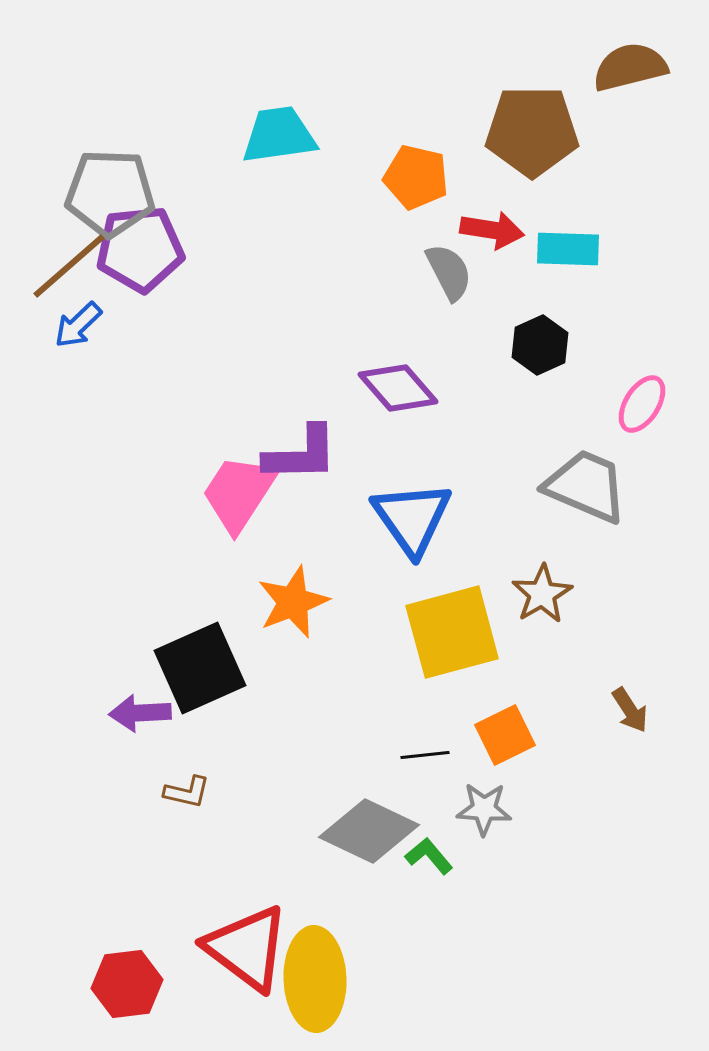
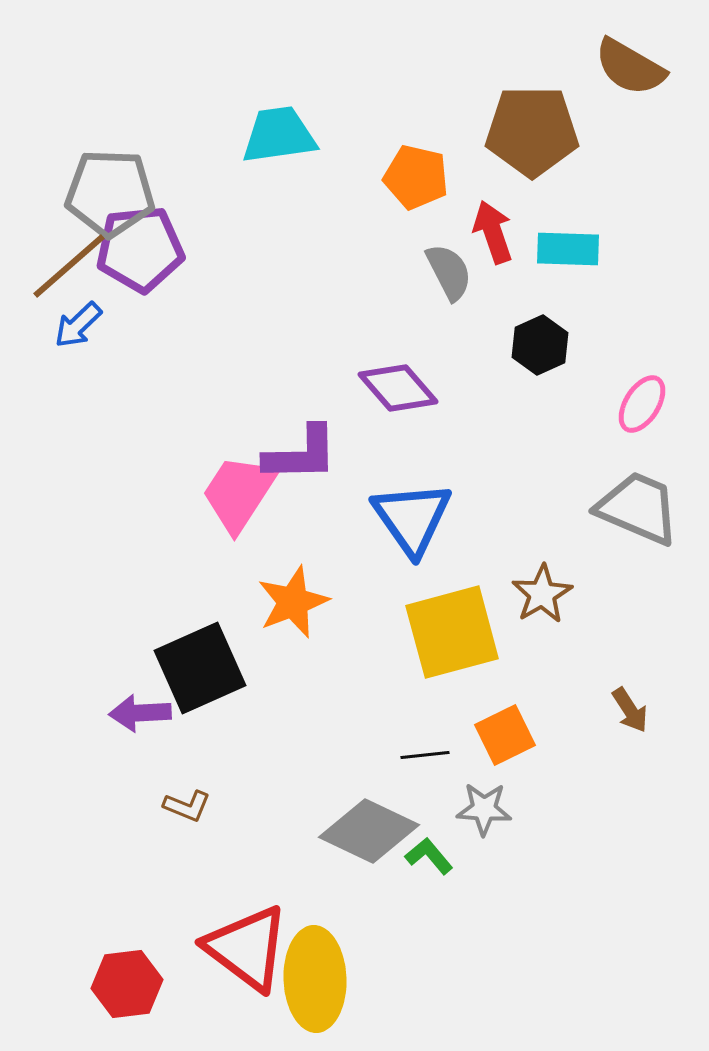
brown semicircle: rotated 136 degrees counterclockwise
red arrow: moved 1 px right, 2 px down; rotated 118 degrees counterclockwise
gray trapezoid: moved 52 px right, 22 px down
brown L-shape: moved 14 px down; rotated 9 degrees clockwise
